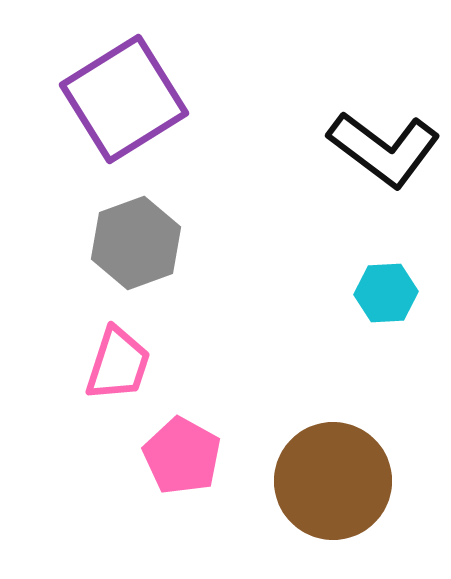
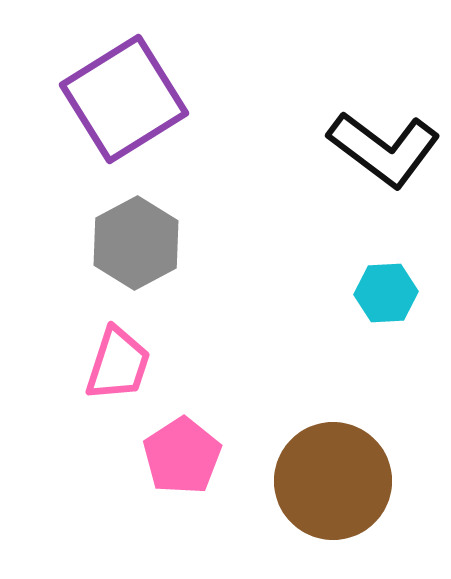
gray hexagon: rotated 8 degrees counterclockwise
pink pentagon: rotated 10 degrees clockwise
